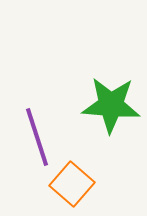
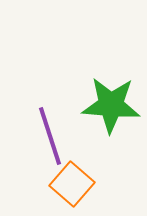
purple line: moved 13 px right, 1 px up
